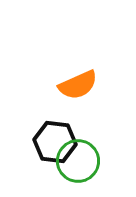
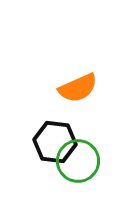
orange semicircle: moved 3 px down
